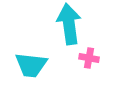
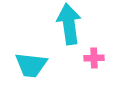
pink cross: moved 5 px right; rotated 12 degrees counterclockwise
